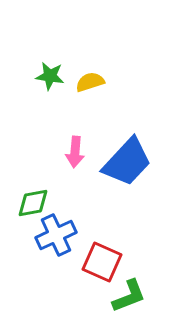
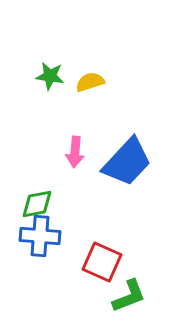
green diamond: moved 4 px right, 1 px down
blue cross: moved 16 px left, 1 px down; rotated 30 degrees clockwise
